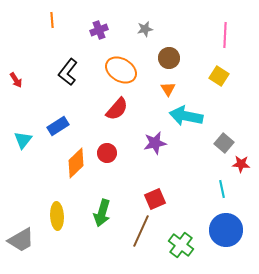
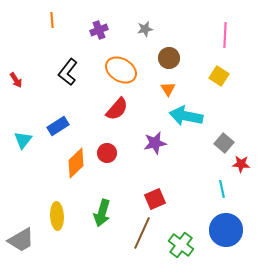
brown line: moved 1 px right, 2 px down
